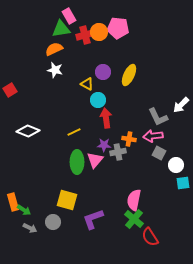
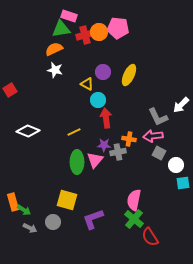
pink rectangle: rotated 42 degrees counterclockwise
